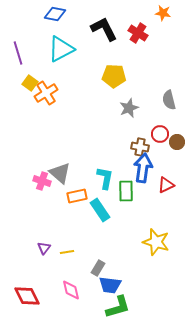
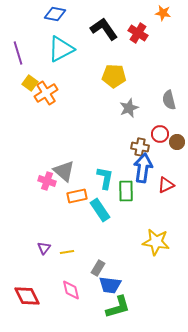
black L-shape: rotated 8 degrees counterclockwise
gray triangle: moved 4 px right, 2 px up
pink cross: moved 5 px right
yellow star: rotated 8 degrees counterclockwise
